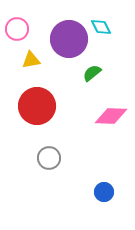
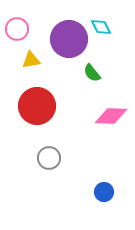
green semicircle: rotated 90 degrees counterclockwise
